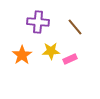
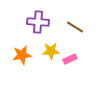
brown line: rotated 18 degrees counterclockwise
orange star: rotated 24 degrees clockwise
